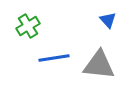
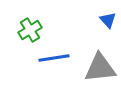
green cross: moved 2 px right, 4 px down
gray triangle: moved 1 px right, 3 px down; rotated 12 degrees counterclockwise
